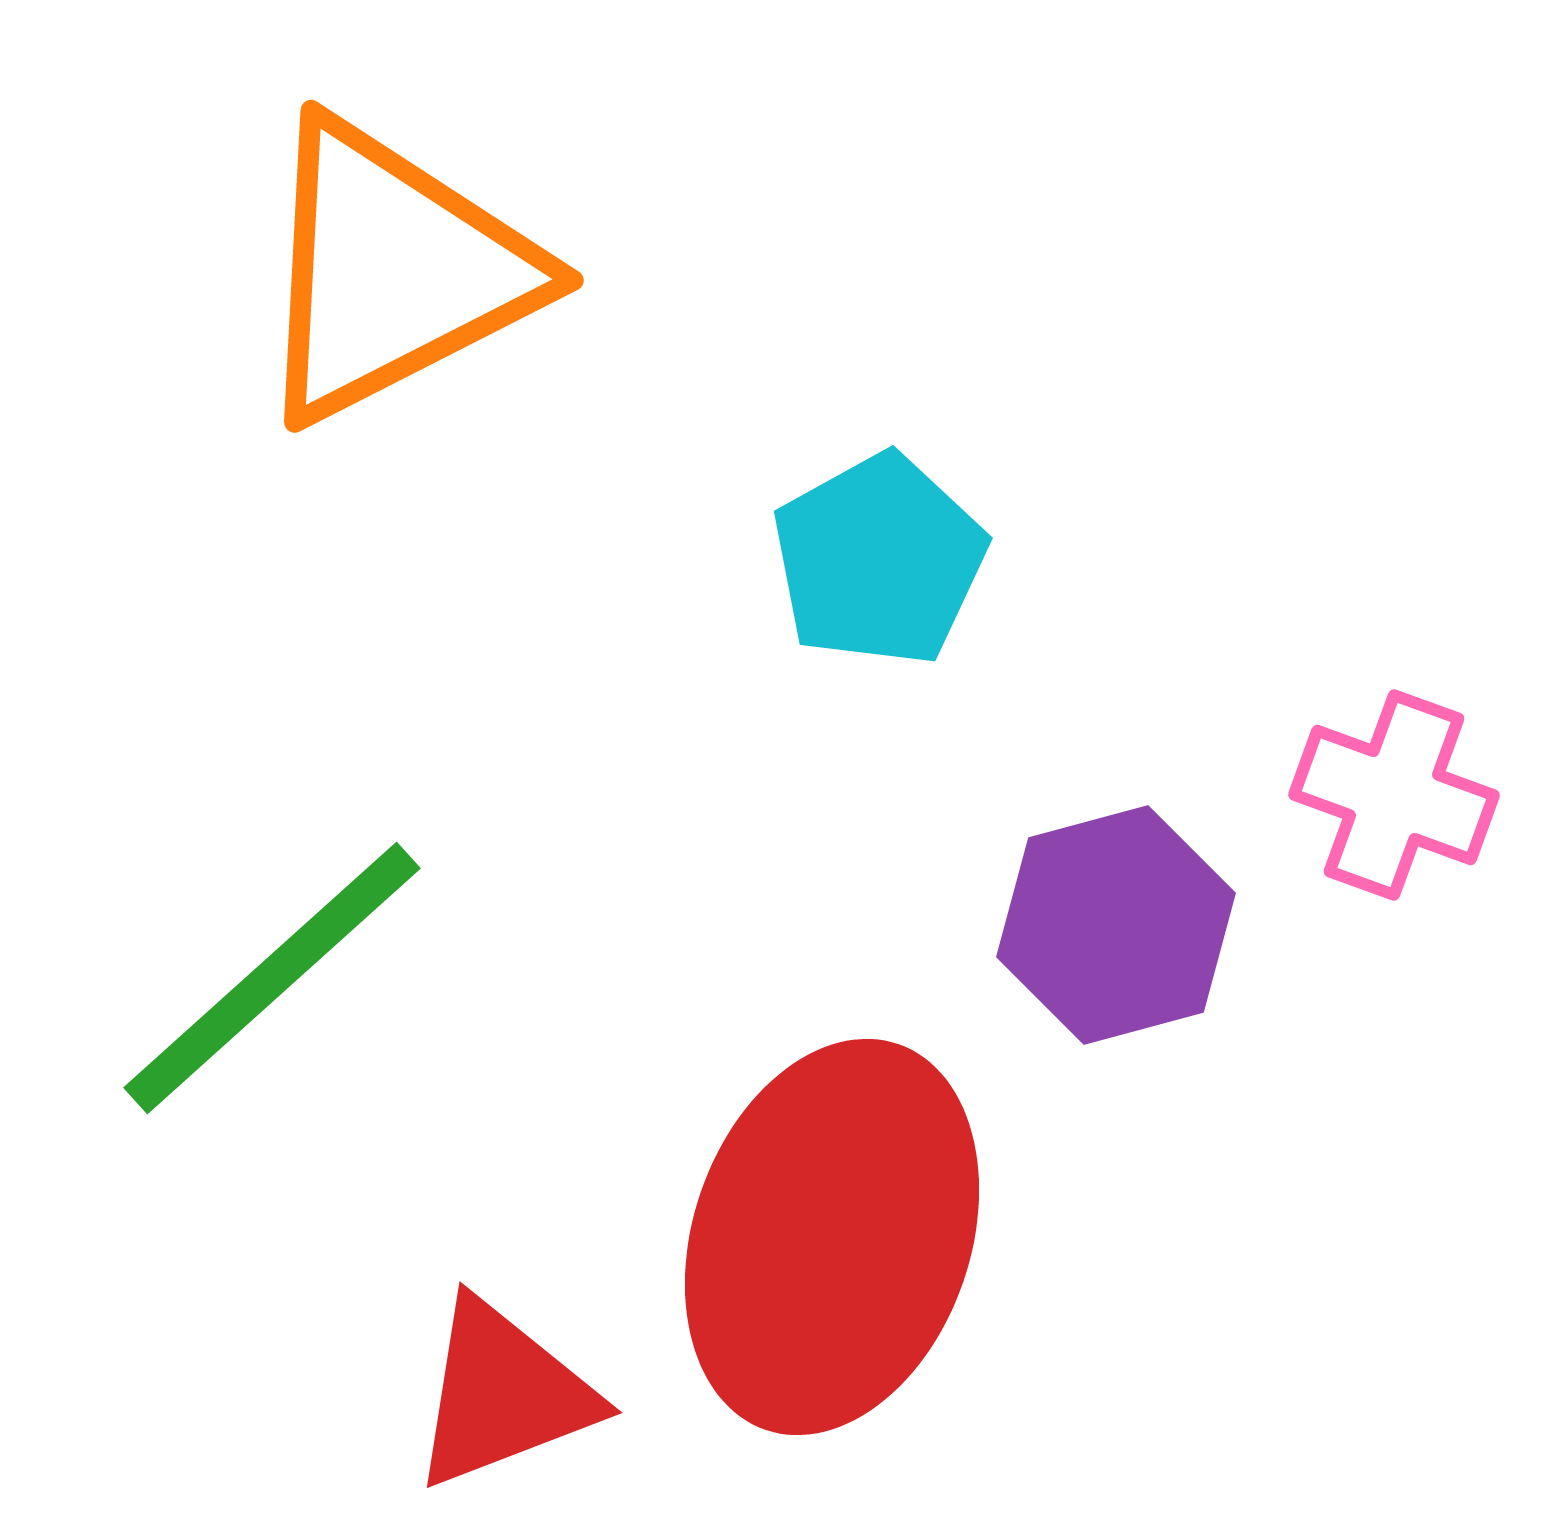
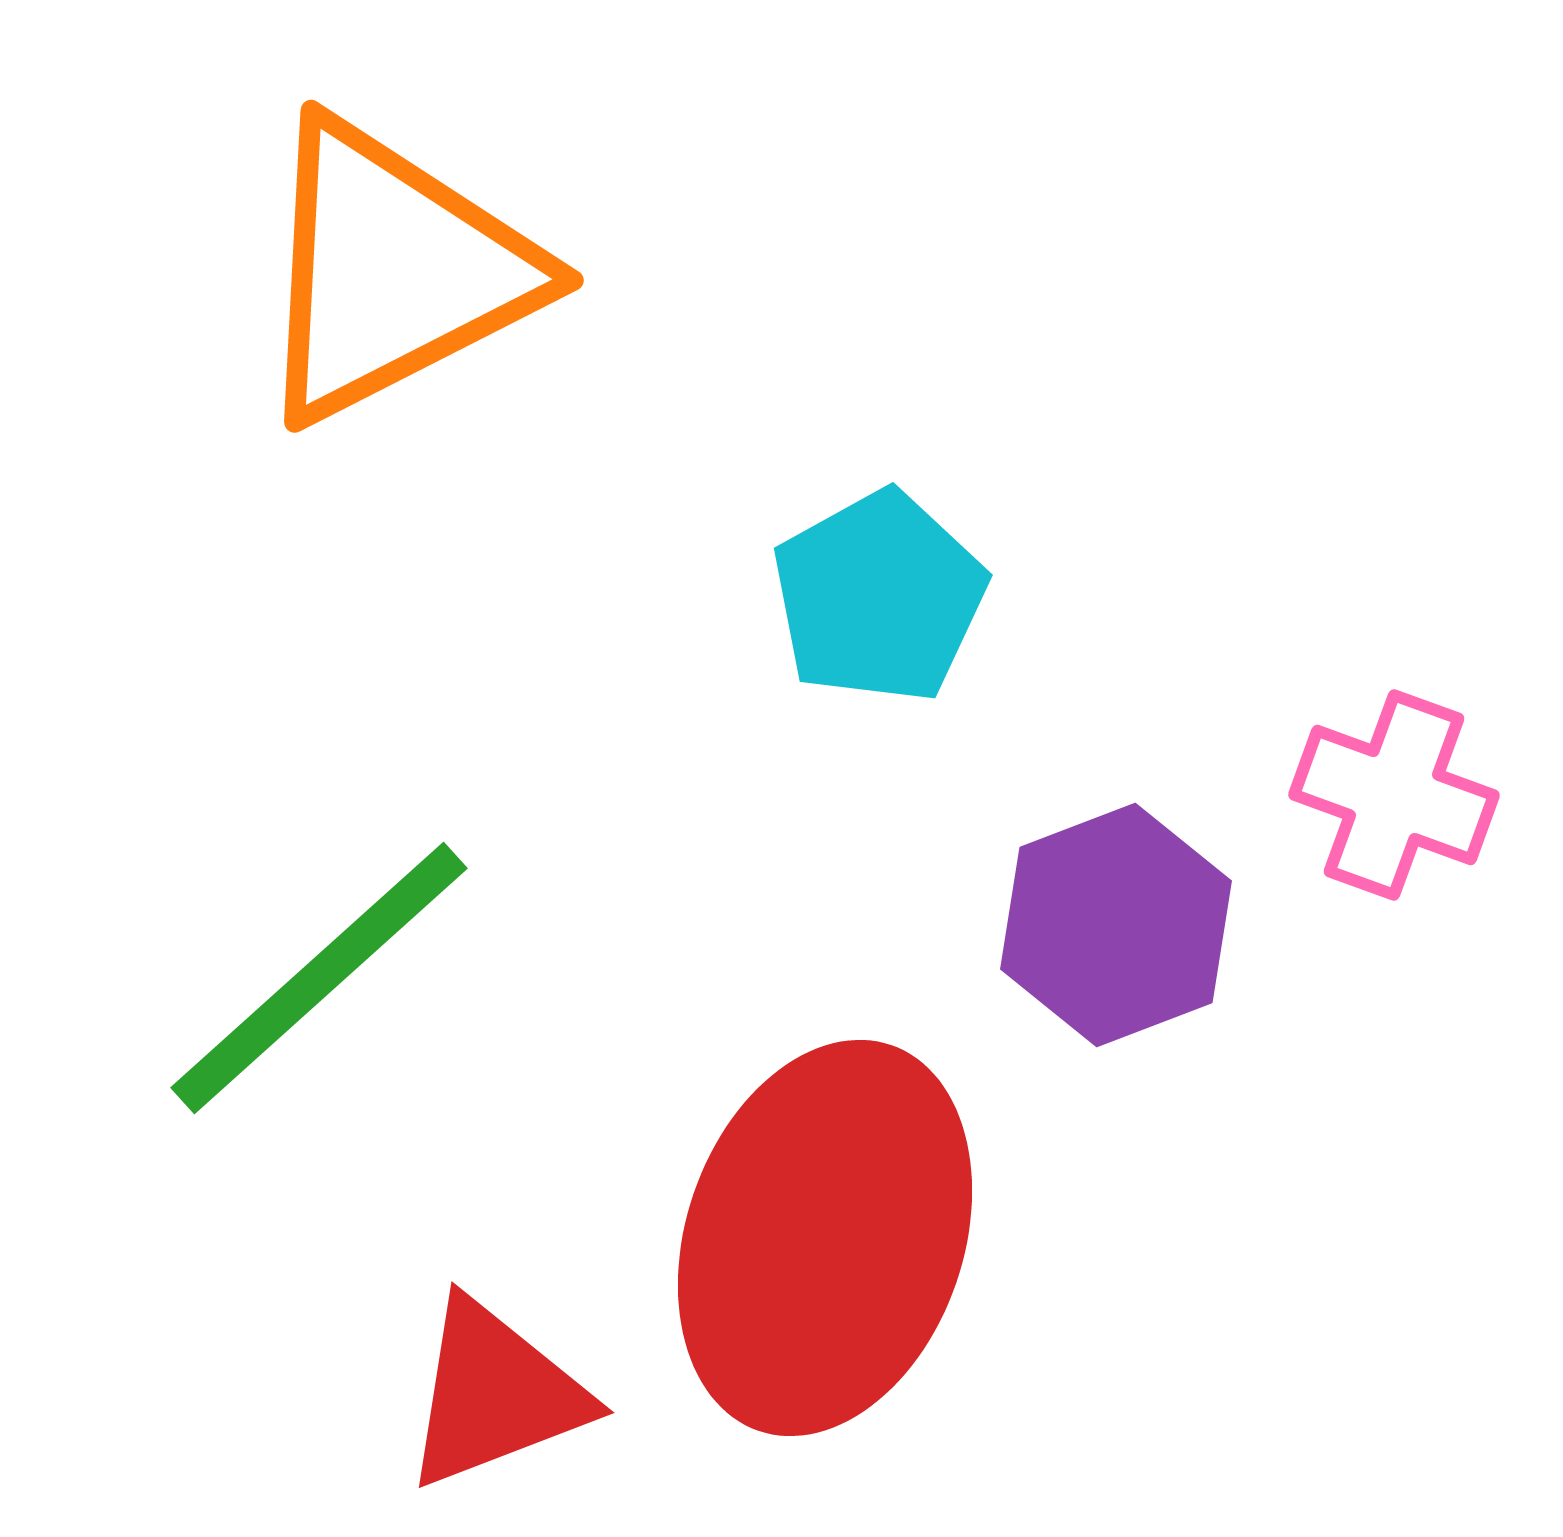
cyan pentagon: moved 37 px down
purple hexagon: rotated 6 degrees counterclockwise
green line: moved 47 px right
red ellipse: moved 7 px left, 1 px down
red triangle: moved 8 px left
